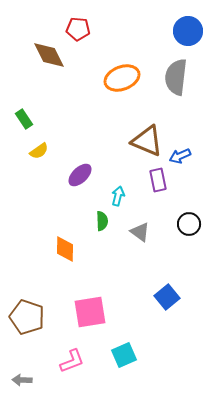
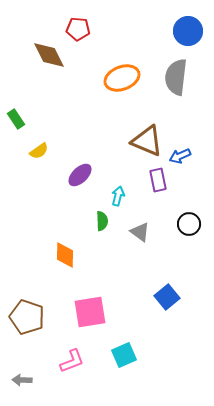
green rectangle: moved 8 px left
orange diamond: moved 6 px down
